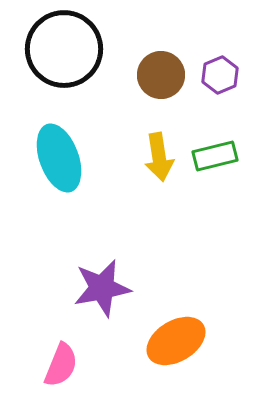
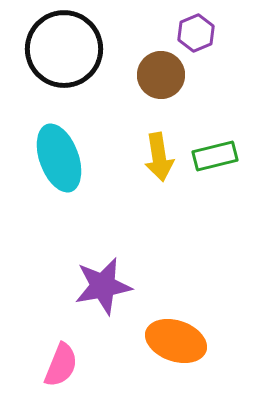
purple hexagon: moved 24 px left, 42 px up
purple star: moved 1 px right, 2 px up
orange ellipse: rotated 50 degrees clockwise
